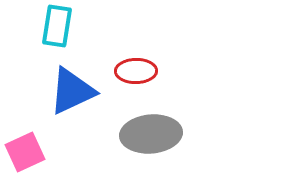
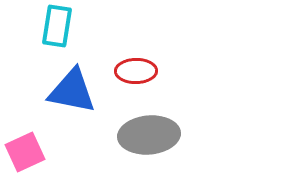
blue triangle: rotated 36 degrees clockwise
gray ellipse: moved 2 px left, 1 px down
